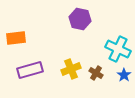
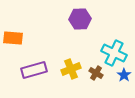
purple hexagon: rotated 15 degrees counterclockwise
orange rectangle: moved 3 px left; rotated 12 degrees clockwise
cyan cross: moved 4 px left, 4 px down
purple rectangle: moved 4 px right
